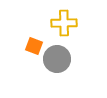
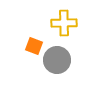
gray circle: moved 1 px down
